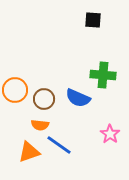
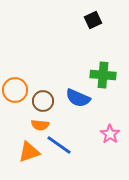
black square: rotated 30 degrees counterclockwise
brown circle: moved 1 px left, 2 px down
